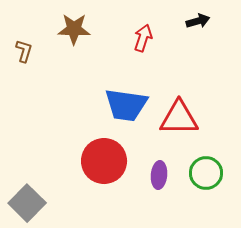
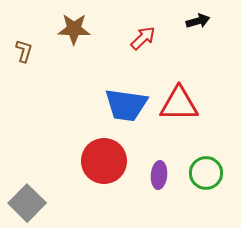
red arrow: rotated 28 degrees clockwise
red triangle: moved 14 px up
